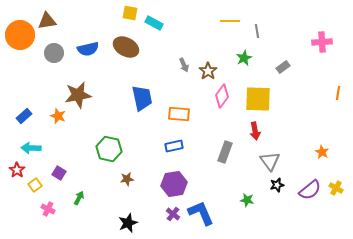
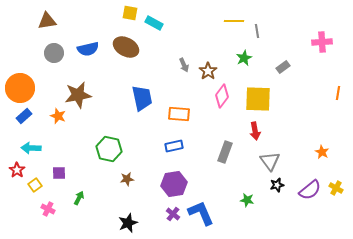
yellow line at (230, 21): moved 4 px right
orange circle at (20, 35): moved 53 px down
purple square at (59, 173): rotated 32 degrees counterclockwise
